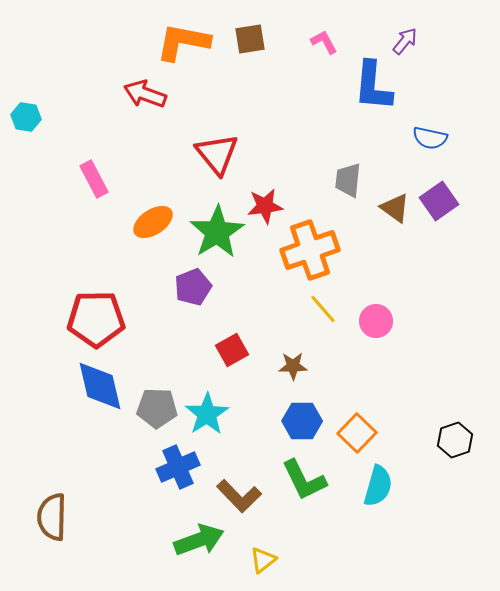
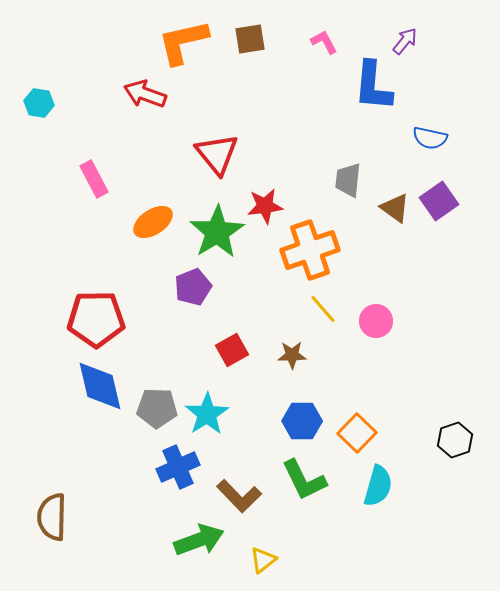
orange L-shape: rotated 24 degrees counterclockwise
cyan hexagon: moved 13 px right, 14 px up
brown star: moved 1 px left, 11 px up
